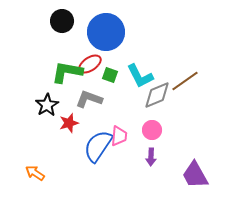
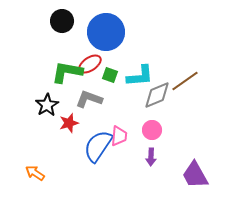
cyan L-shape: rotated 68 degrees counterclockwise
